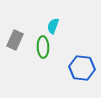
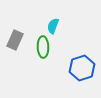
blue hexagon: rotated 25 degrees counterclockwise
